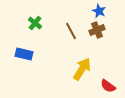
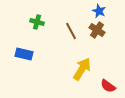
green cross: moved 2 px right, 1 px up; rotated 24 degrees counterclockwise
brown cross: rotated 35 degrees counterclockwise
